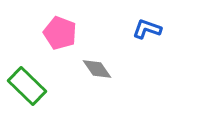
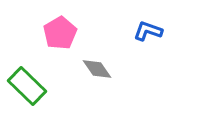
blue L-shape: moved 1 px right, 2 px down
pink pentagon: rotated 20 degrees clockwise
